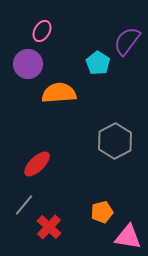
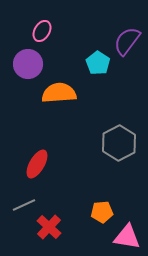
gray hexagon: moved 4 px right, 2 px down
red ellipse: rotated 16 degrees counterclockwise
gray line: rotated 25 degrees clockwise
orange pentagon: rotated 10 degrees clockwise
pink triangle: moved 1 px left
